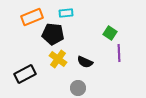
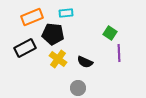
black rectangle: moved 26 px up
